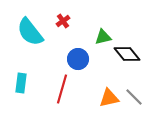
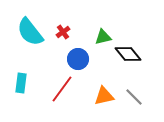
red cross: moved 11 px down
black diamond: moved 1 px right
red line: rotated 20 degrees clockwise
orange triangle: moved 5 px left, 2 px up
